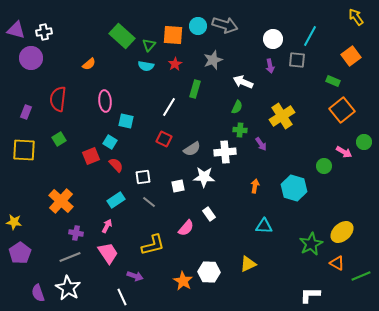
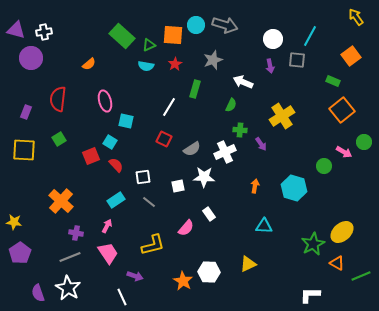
cyan circle at (198, 26): moved 2 px left, 1 px up
green triangle at (149, 45): rotated 24 degrees clockwise
pink ellipse at (105, 101): rotated 10 degrees counterclockwise
green semicircle at (237, 107): moved 6 px left, 2 px up
white cross at (225, 152): rotated 20 degrees counterclockwise
green star at (311, 244): moved 2 px right
